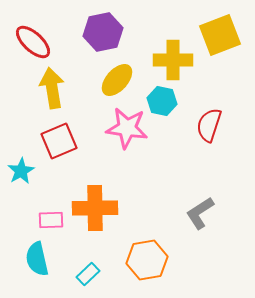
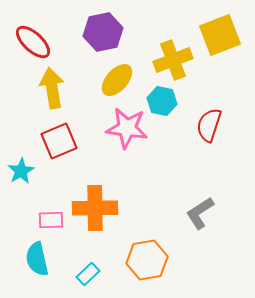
yellow cross: rotated 21 degrees counterclockwise
